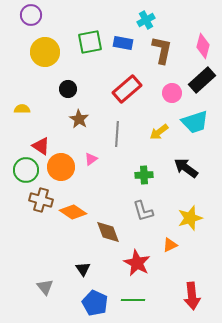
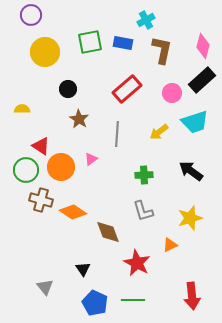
black arrow: moved 5 px right, 3 px down
